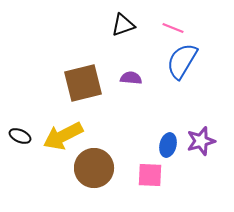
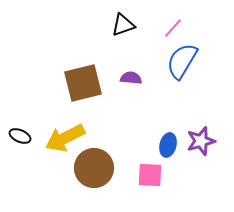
pink line: rotated 70 degrees counterclockwise
yellow arrow: moved 2 px right, 2 px down
